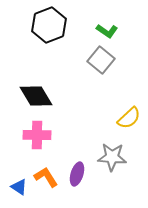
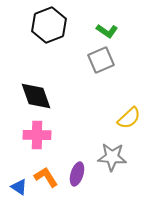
gray square: rotated 28 degrees clockwise
black diamond: rotated 12 degrees clockwise
